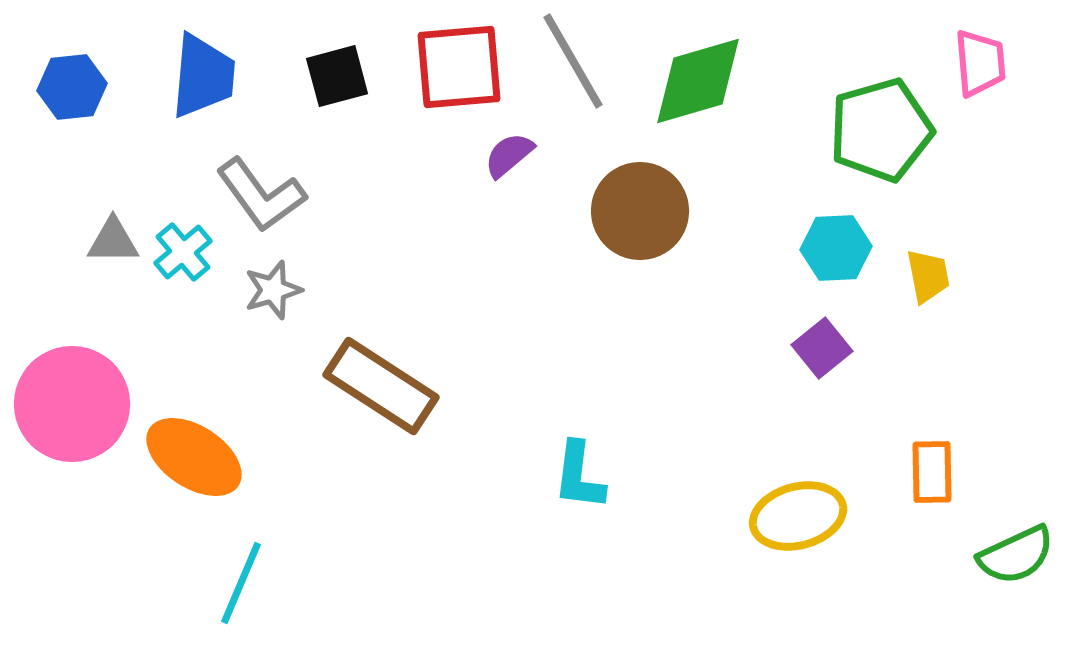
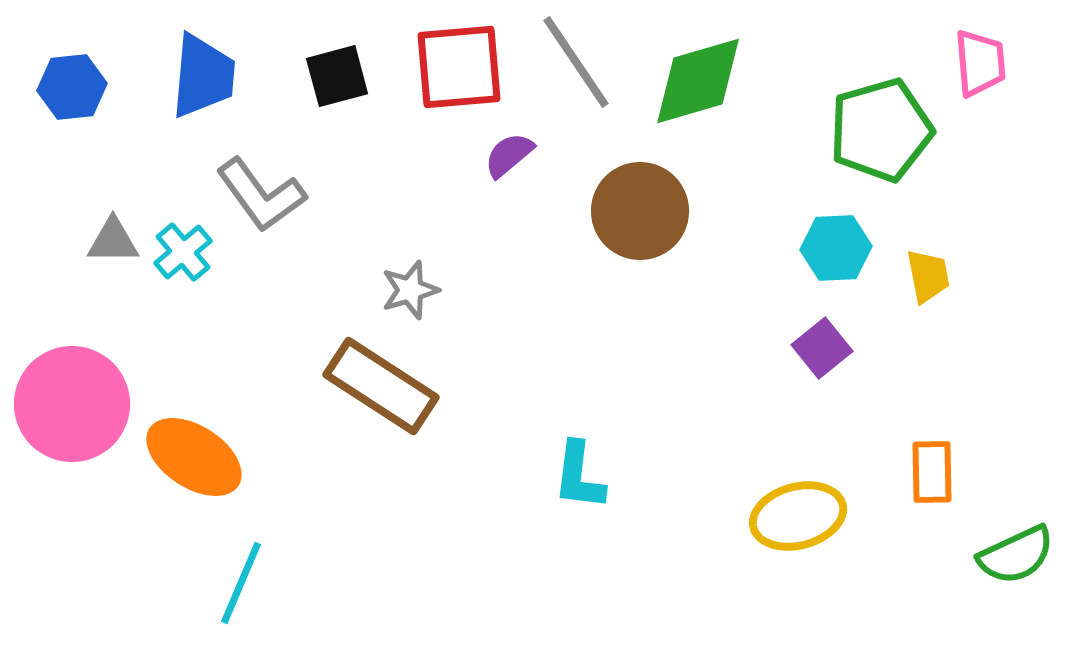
gray line: moved 3 px right, 1 px down; rotated 4 degrees counterclockwise
gray star: moved 137 px right
